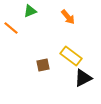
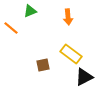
orange arrow: rotated 35 degrees clockwise
yellow rectangle: moved 2 px up
black triangle: moved 1 px right, 1 px up
